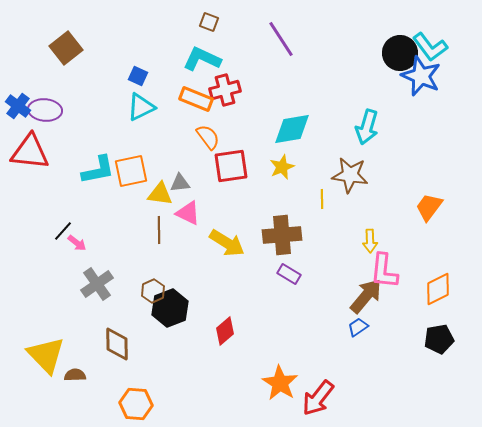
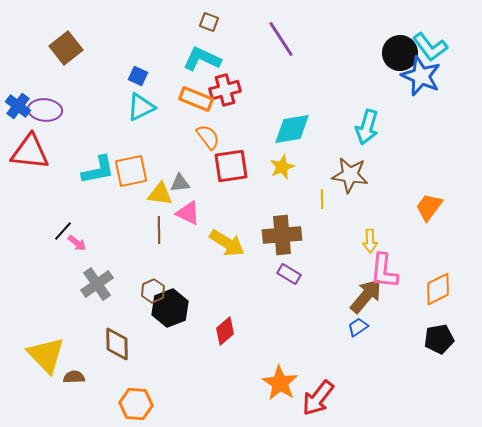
brown semicircle at (75, 375): moved 1 px left, 2 px down
